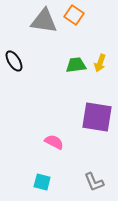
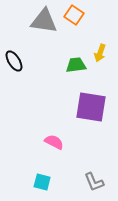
yellow arrow: moved 10 px up
purple square: moved 6 px left, 10 px up
